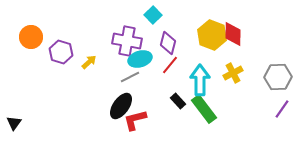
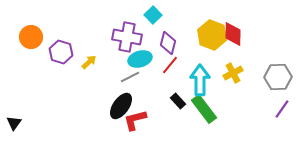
purple cross: moved 4 px up
